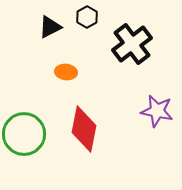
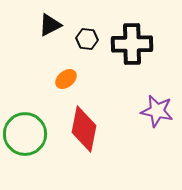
black hexagon: moved 22 px down; rotated 25 degrees counterclockwise
black triangle: moved 2 px up
black cross: rotated 36 degrees clockwise
orange ellipse: moved 7 px down; rotated 45 degrees counterclockwise
green circle: moved 1 px right
